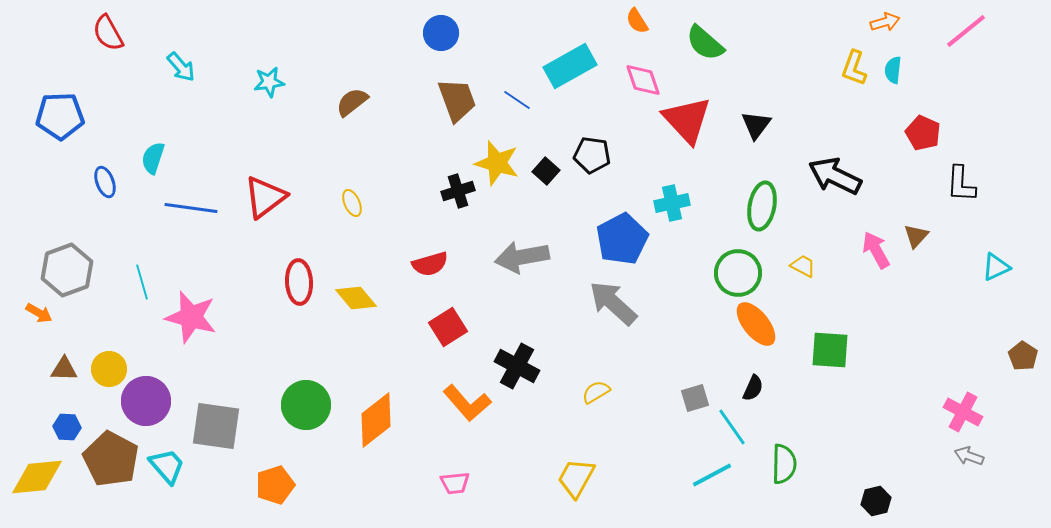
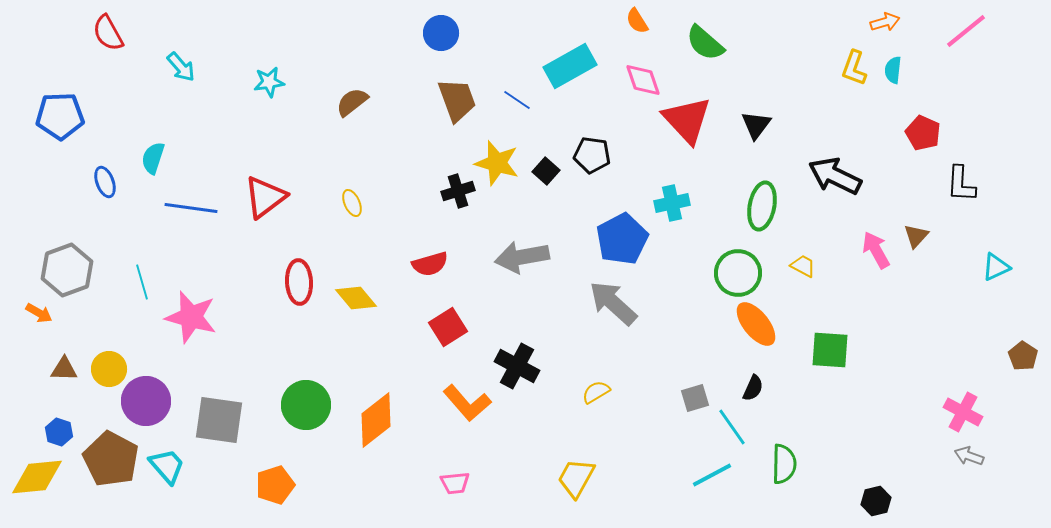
gray square at (216, 426): moved 3 px right, 6 px up
blue hexagon at (67, 427): moved 8 px left, 5 px down; rotated 16 degrees clockwise
